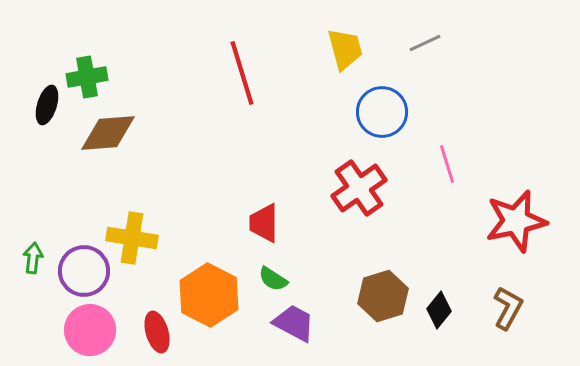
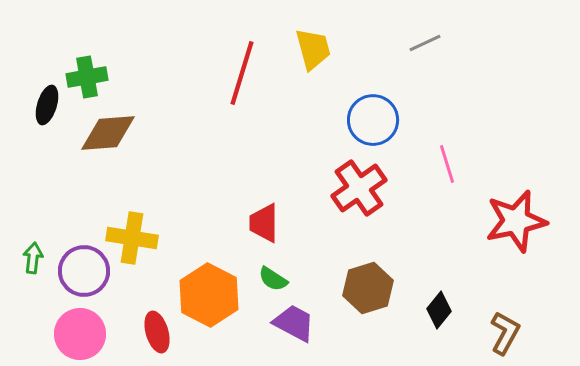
yellow trapezoid: moved 32 px left
red line: rotated 34 degrees clockwise
blue circle: moved 9 px left, 8 px down
brown hexagon: moved 15 px left, 8 px up
brown L-shape: moved 3 px left, 25 px down
pink circle: moved 10 px left, 4 px down
